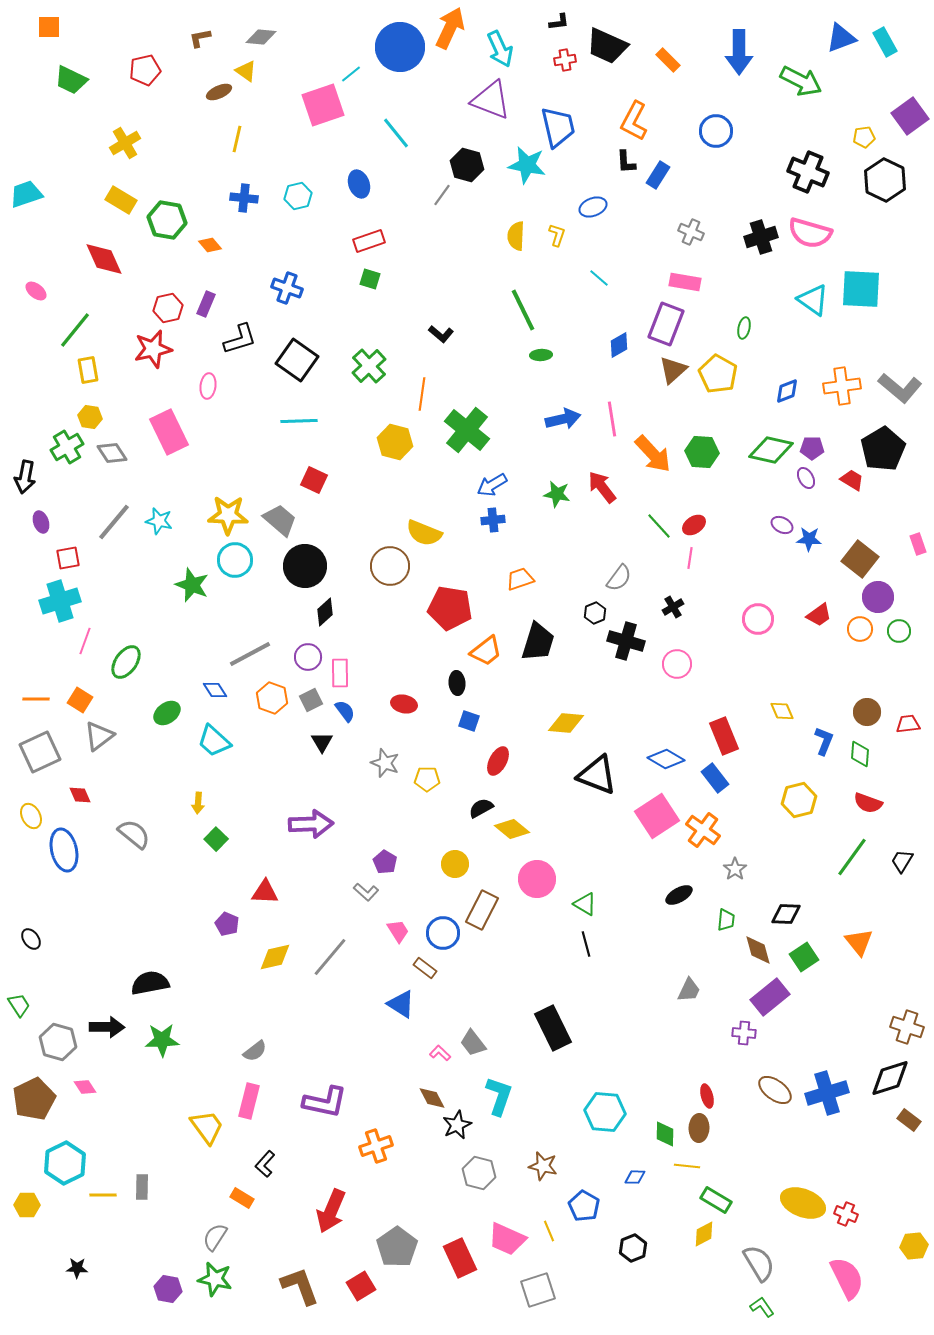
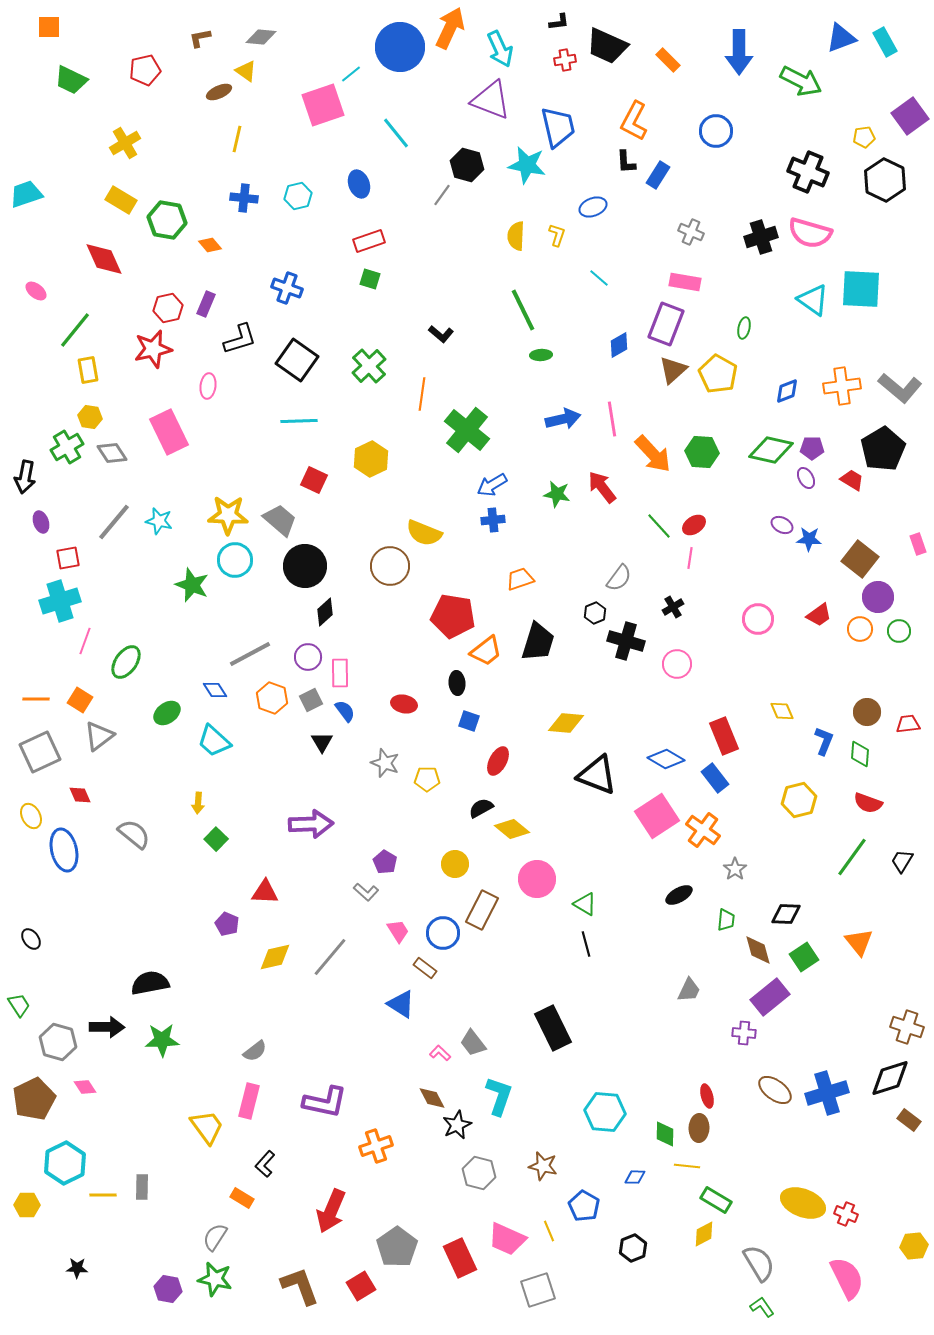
yellow hexagon at (395, 442): moved 24 px left, 17 px down; rotated 20 degrees clockwise
red pentagon at (450, 608): moved 3 px right, 8 px down
